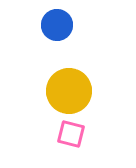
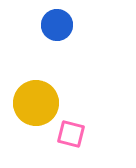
yellow circle: moved 33 px left, 12 px down
